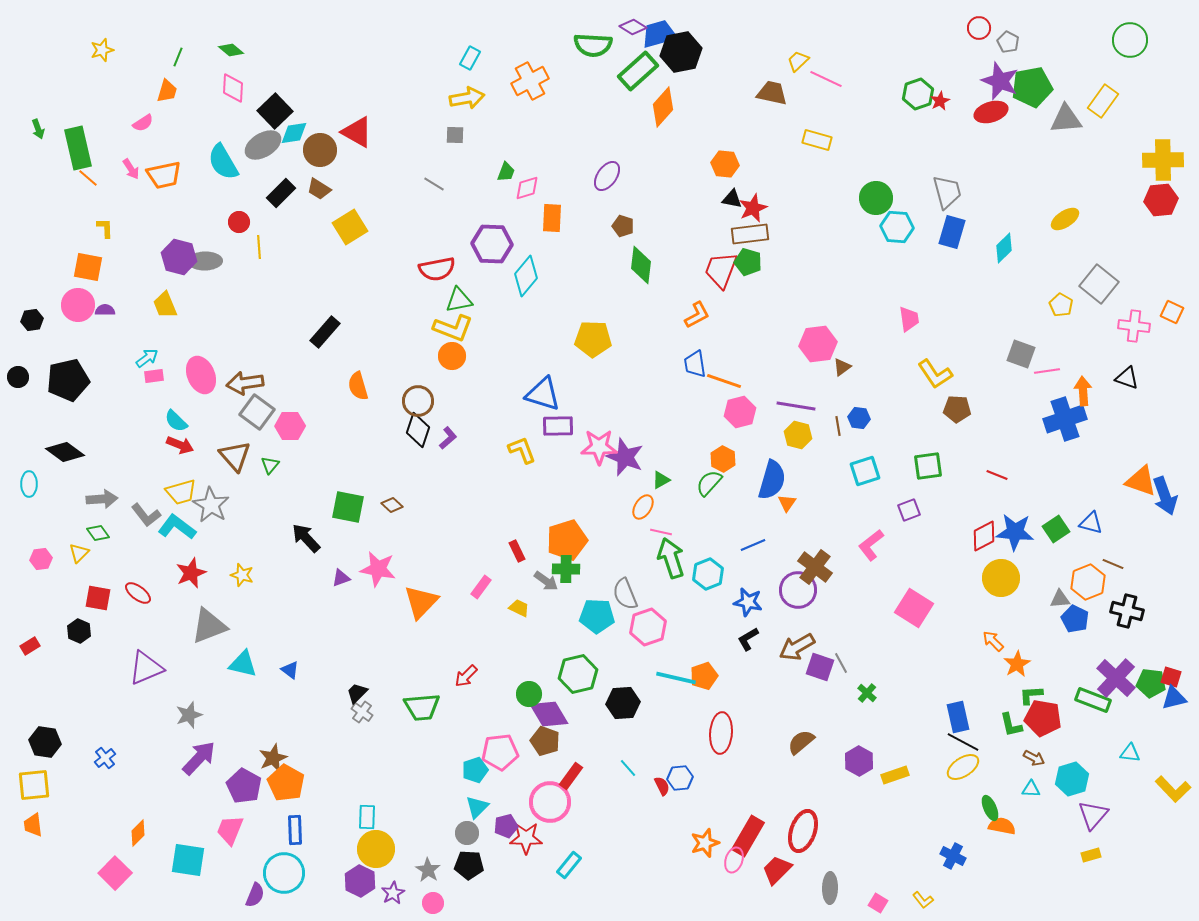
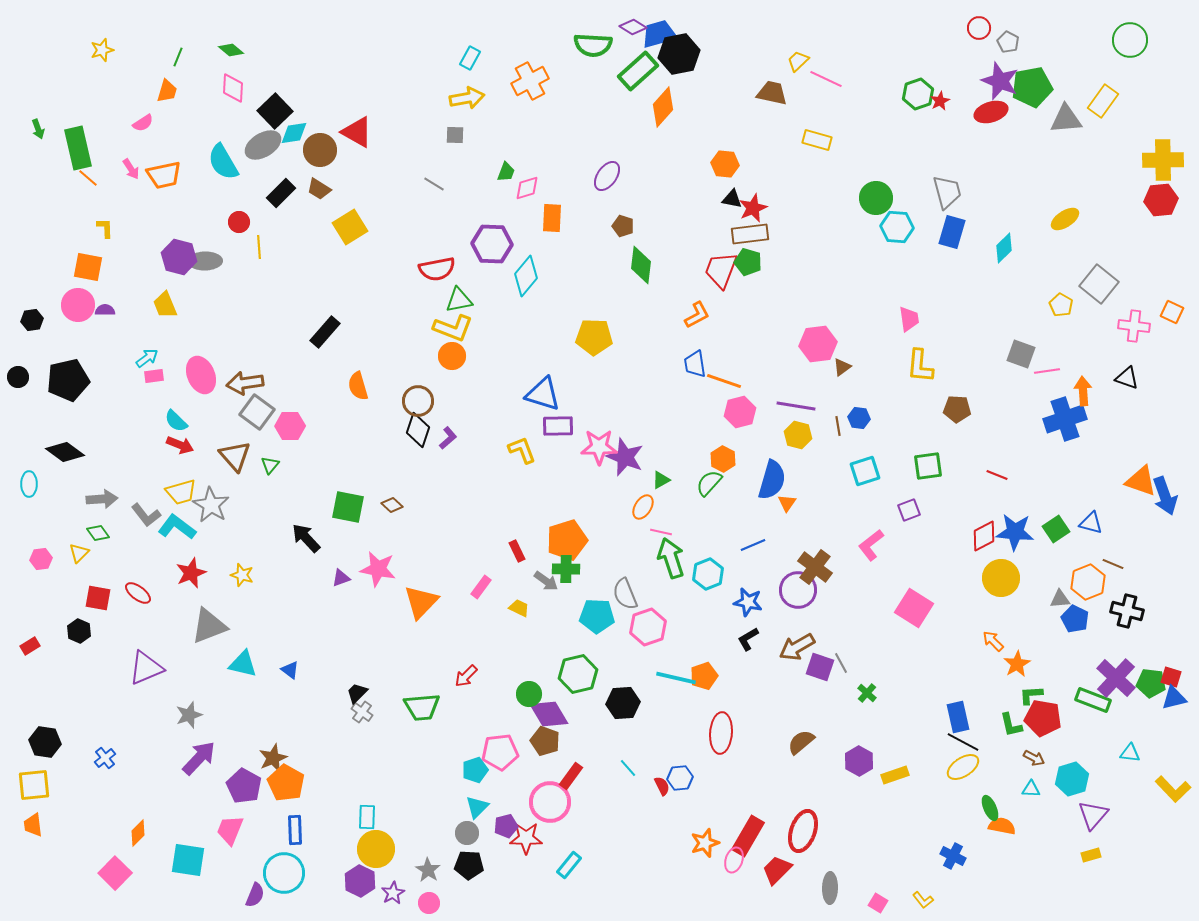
black hexagon at (681, 52): moved 2 px left, 2 px down
yellow pentagon at (593, 339): moved 1 px right, 2 px up
yellow L-shape at (935, 374): moved 15 px left, 8 px up; rotated 39 degrees clockwise
pink circle at (433, 903): moved 4 px left
